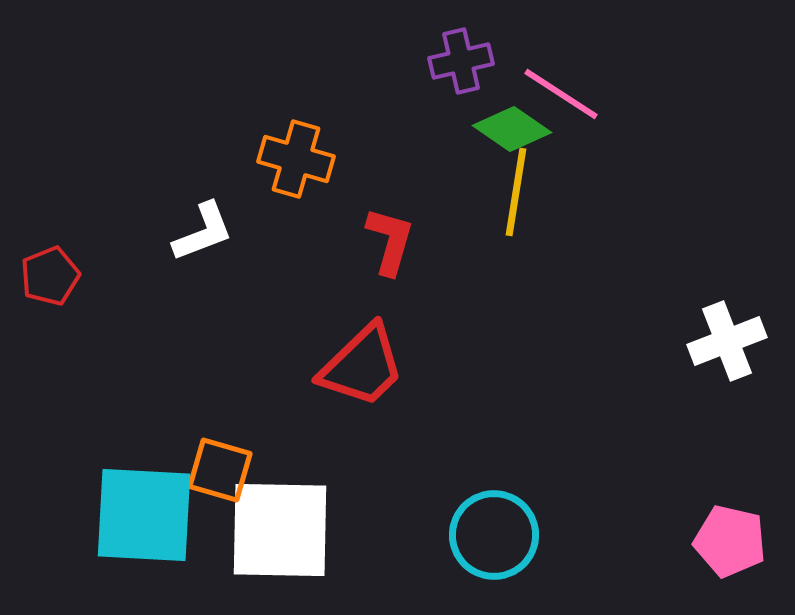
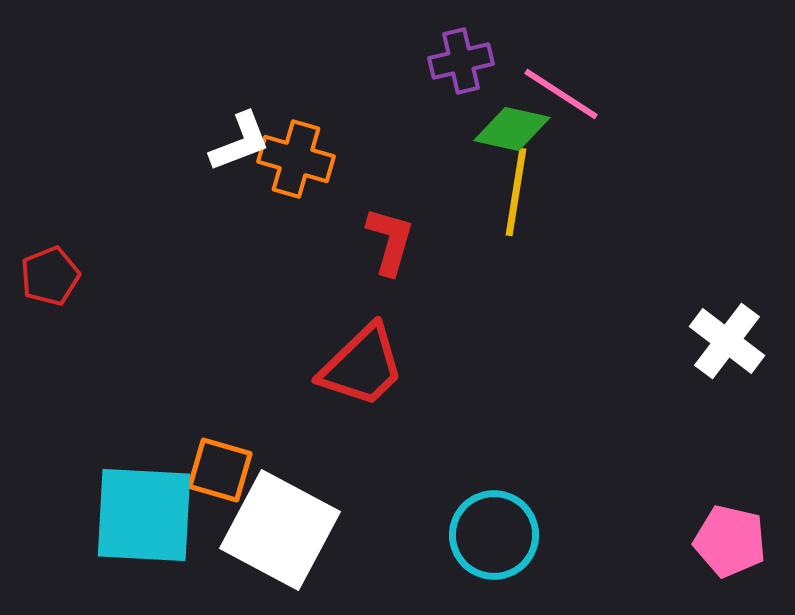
green diamond: rotated 22 degrees counterclockwise
white L-shape: moved 37 px right, 90 px up
white cross: rotated 32 degrees counterclockwise
white square: rotated 27 degrees clockwise
